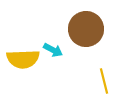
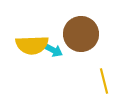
brown circle: moved 5 px left, 5 px down
yellow semicircle: moved 9 px right, 14 px up
